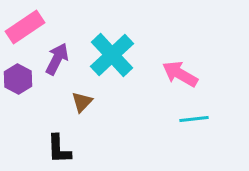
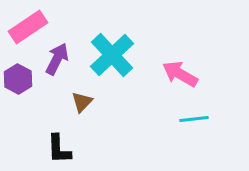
pink rectangle: moved 3 px right
